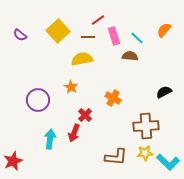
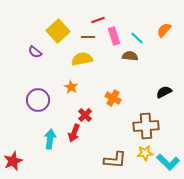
red line: rotated 16 degrees clockwise
purple semicircle: moved 15 px right, 17 px down
brown L-shape: moved 1 px left, 3 px down
